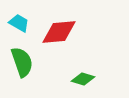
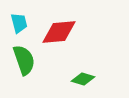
cyan trapezoid: rotated 45 degrees clockwise
green semicircle: moved 2 px right, 2 px up
